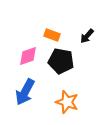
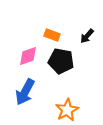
orange star: moved 8 px down; rotated 25 degrees clockwise
